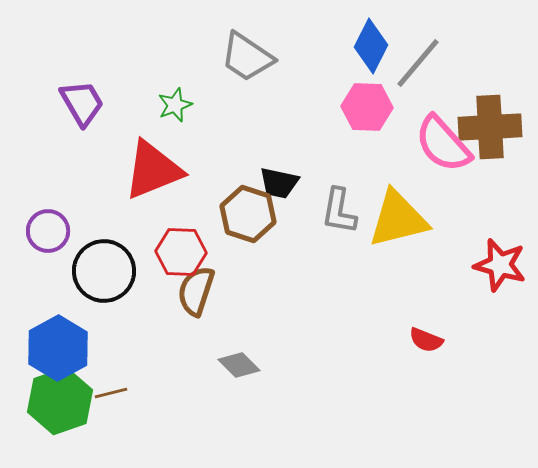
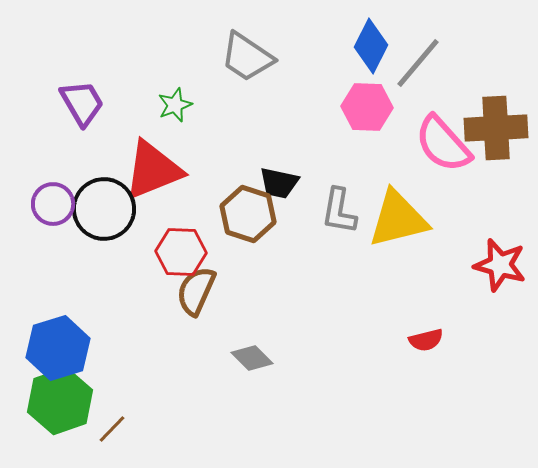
brown cross: moved 6 px right, 1 px down
purple circle: moved 5 px right, 27 px up
black circle: moved 62 px up
brown semicircle: rotated 6 degrees clockwise
red semicircle: rotated 36 degrees counterclockwise
blue hexagon: rotated 12 degrees clockwise
gray diamond: moved 13 px right, 7 px up
brown line: moved 1 px right, 36 px down; rotated 32 degrees counterclockwise
